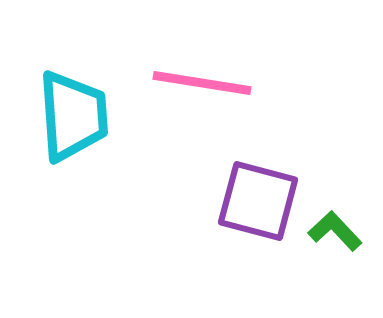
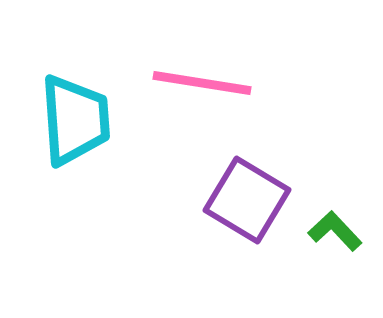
cyan trapezoid: moved 2 px right, 4 px down
purple square: moved 11 px left, 1 px up; rotated 16 degrees clockwise
